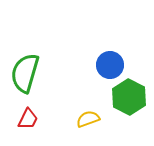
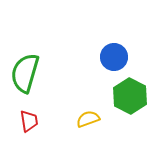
blue circle: moved 4 px right, 8 px up
green hexagon: moved 1 px right, 1 px up
red trapezoid: moved 1 px right, 2 px down; rotated 35 degrees counterclockwise
